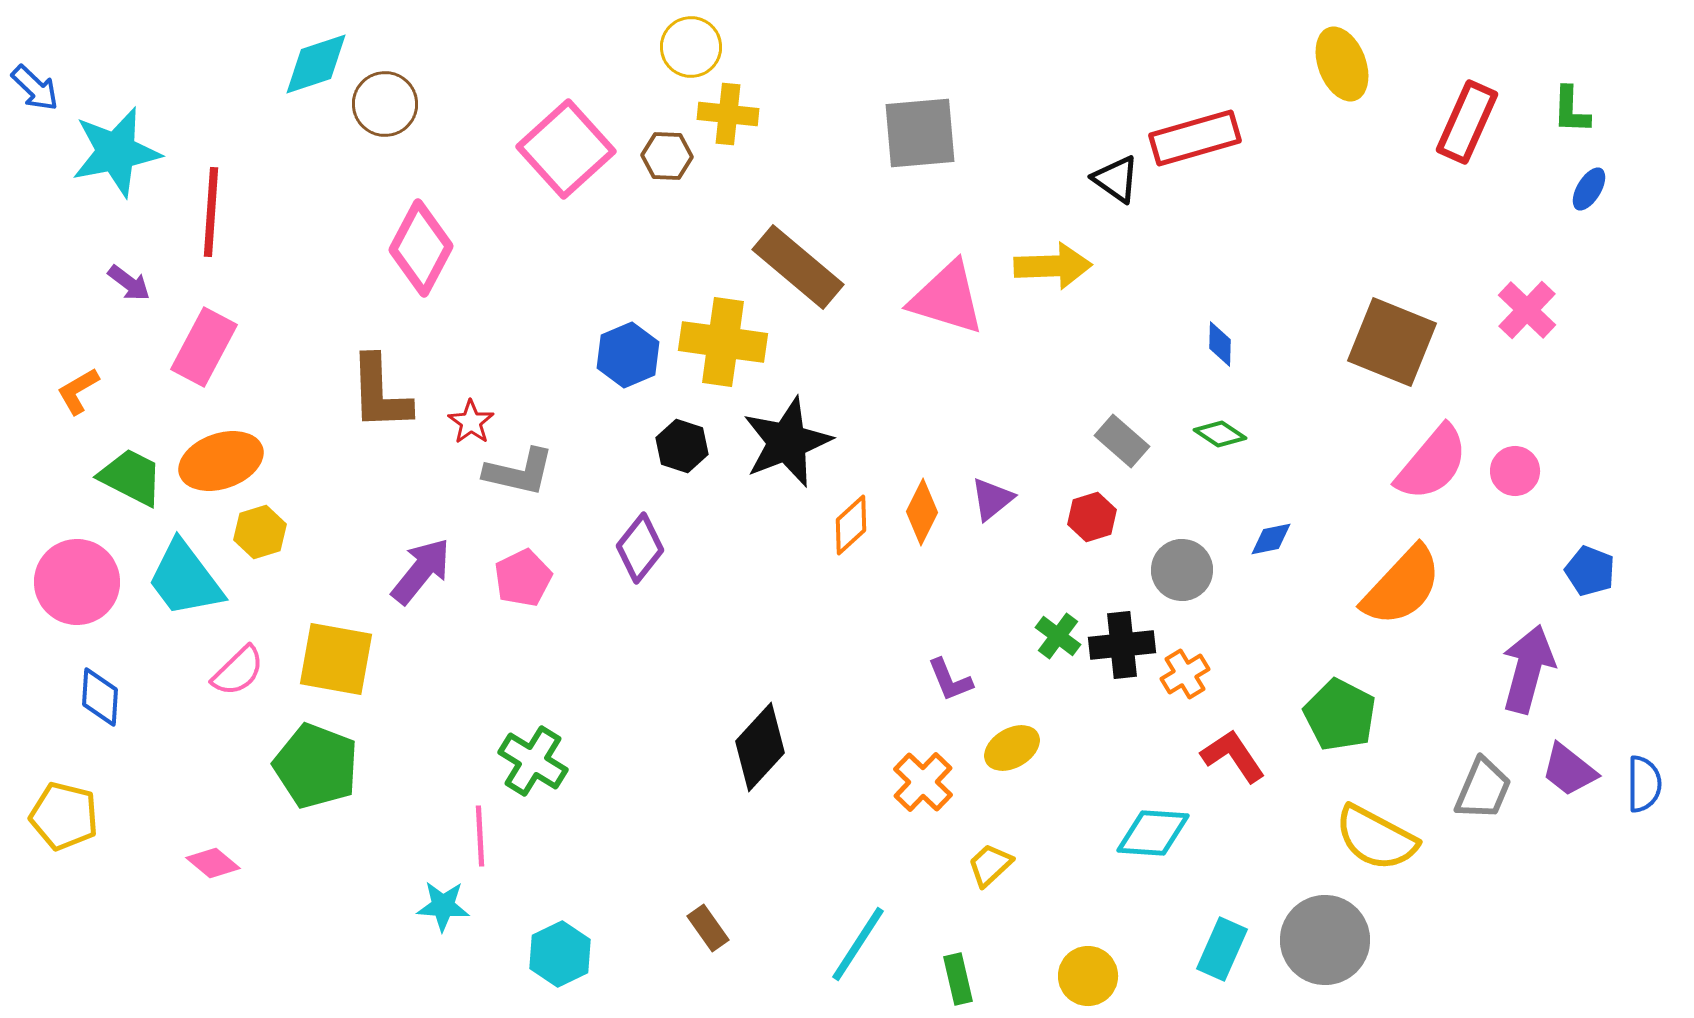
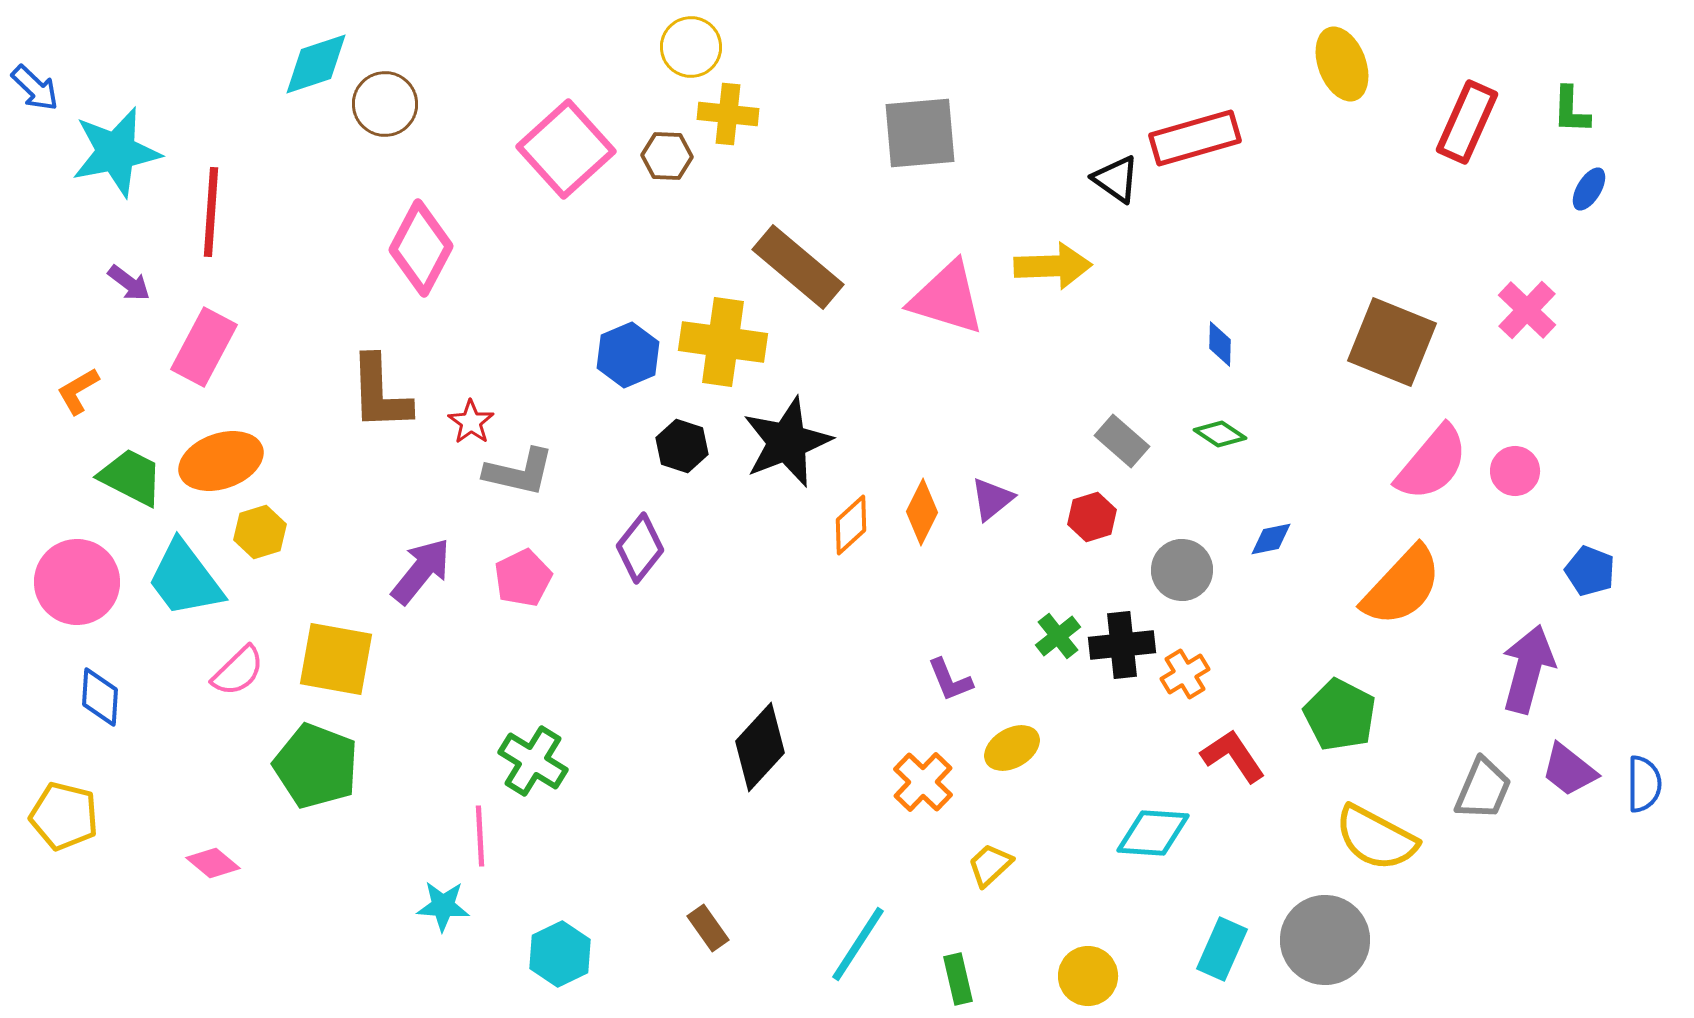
green cross at (1058, 636): rotated 15 degrees clockwise
